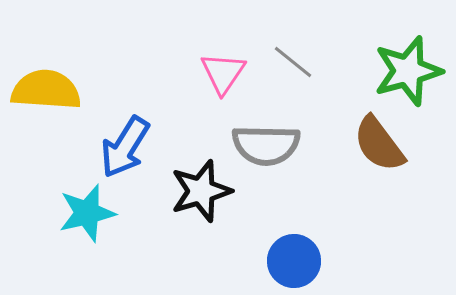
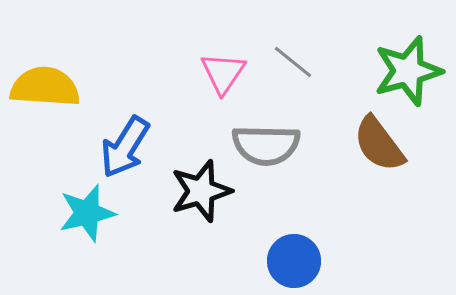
yellow semicircle: moved 1 px left, 3 px up
